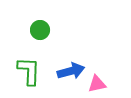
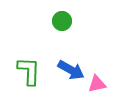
green circle: moved 22 px right, 9 px up
blue arrow: moved 1 px up; rotated 44 degrees clockwise
